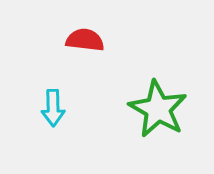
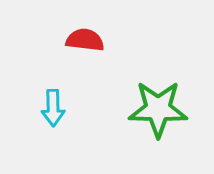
green star: rotated 28 degrees counterclockwise
